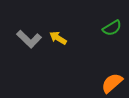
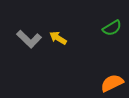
orange semicircle: rotated 15 degrees clockwise
